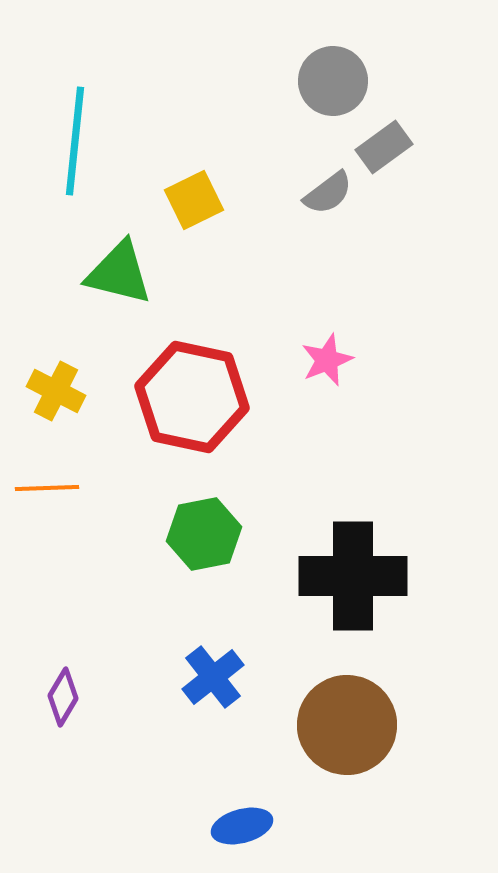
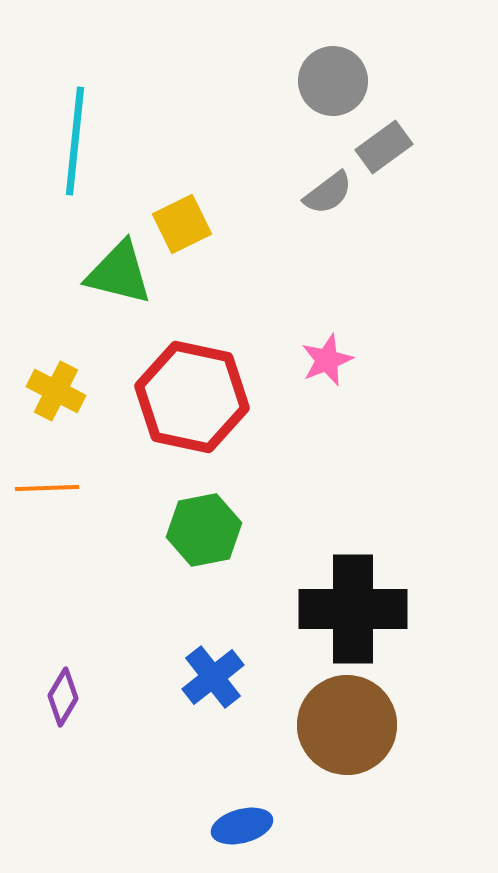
yellow square: moved 12 px left, 24 px down
green hexagon: moved 4 px up
black cross: moved 33 px down
